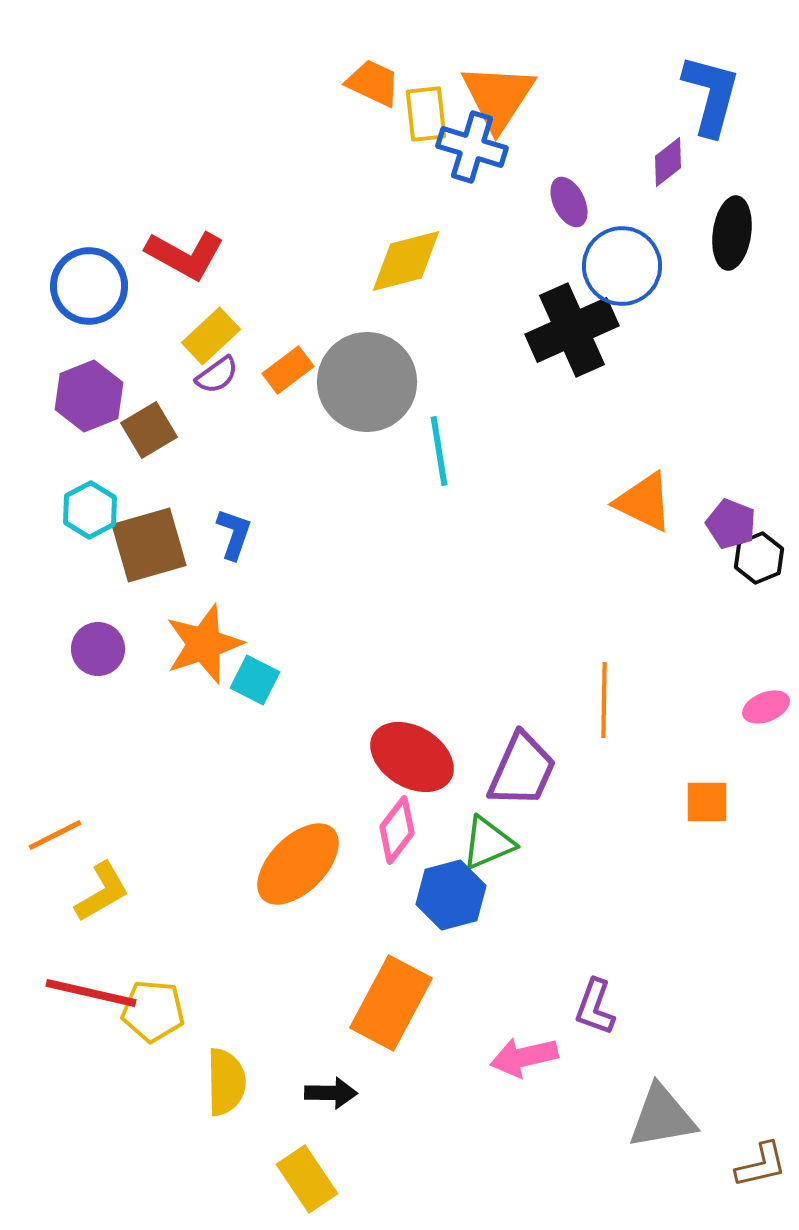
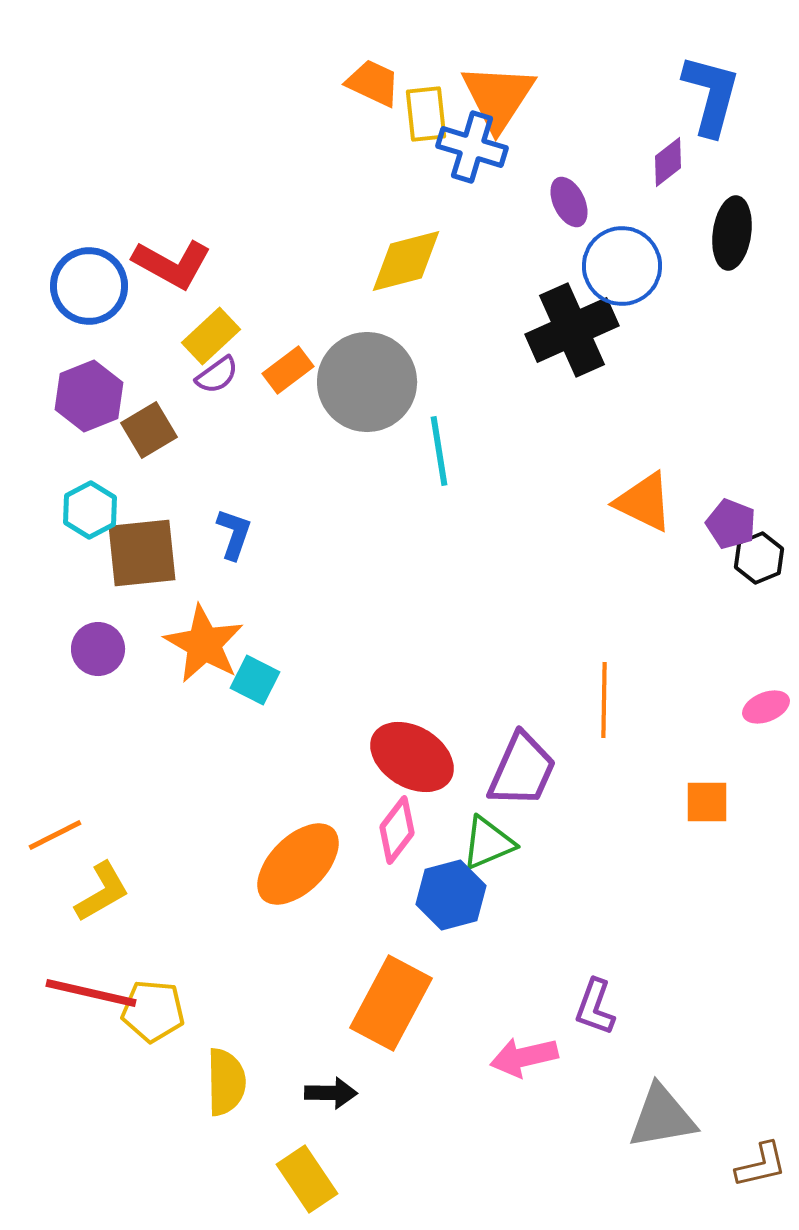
red L-shape at (185, 255): moved 13 px left, 9 px down
brown square at (149, 545): moved 7 px left, 8 px down; rotated 10 degrees clockwise
orange star at (204, 644): rotated 24 degrees counterclockwise
